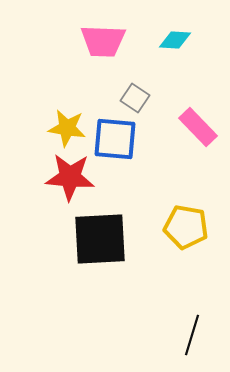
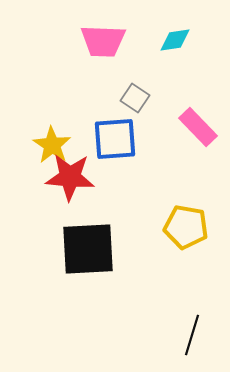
cyan diamond: rotated 12 degrees counterclockwise
yellow star: moved 15 px left, 17 px down; rotated 24 degrees clockwise
blue square: rotated 9 degrees counterclockwise
black square: moved 12 px left, 10 px down
